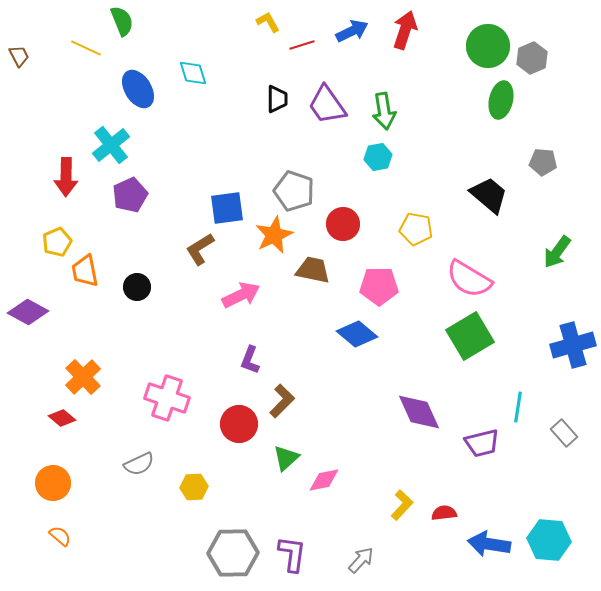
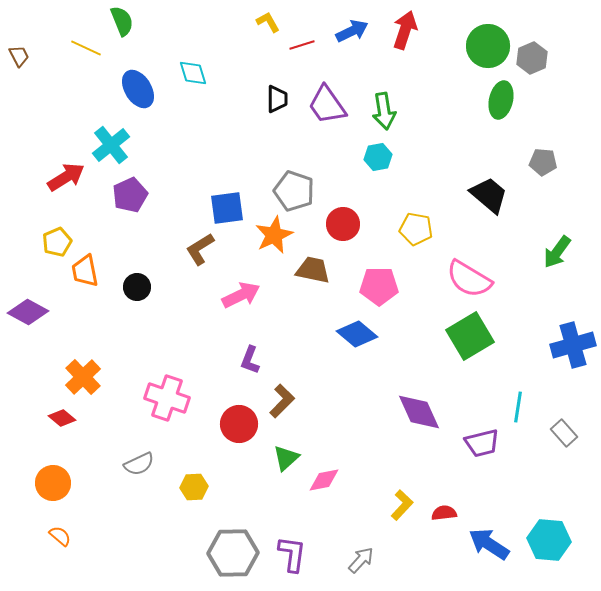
red arrow at (66, 177): rotated 123 degrees counterclockwise
blue arrow at (489, 544): rotated 24 degrees clockwise
